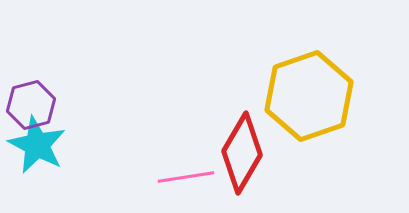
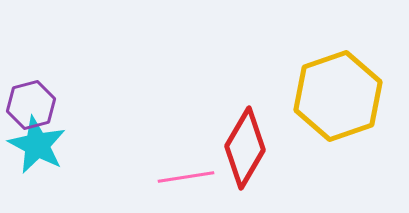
yellow hexagon: moved 29 px right
red diamond: moved 3 px right, 5 px up
